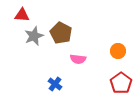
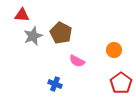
gray star: moved 1 px left
orange circle: moved 4 px left, 1 px up
pink semicircle: moved 1 px left, 2 px down; rotated 21 degrees clockwise
blue cross: rotated 16 degrees counterclockwise
